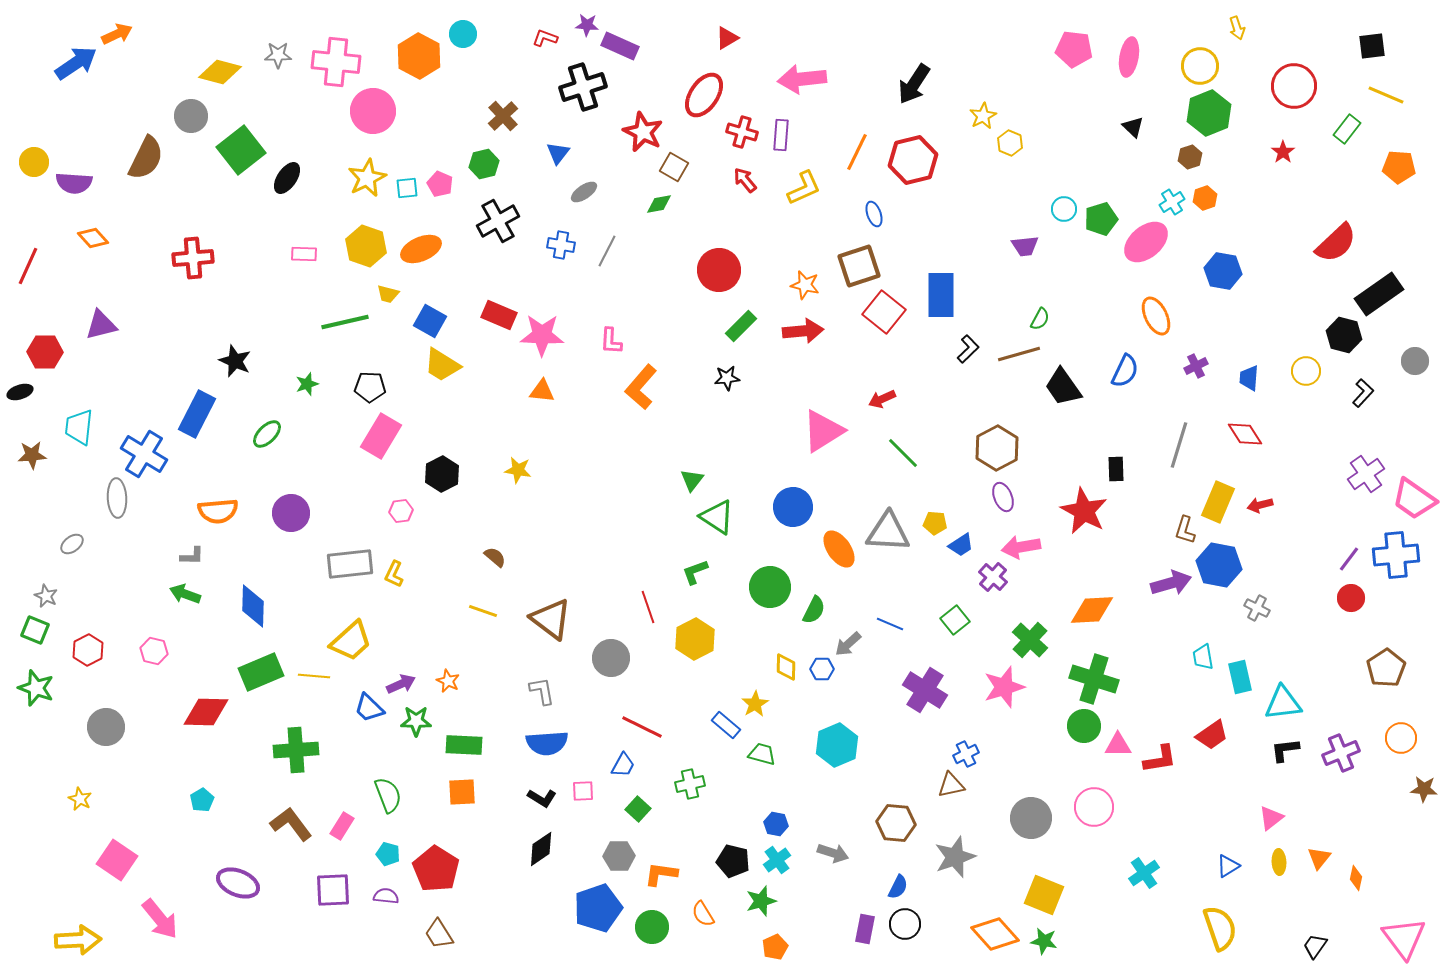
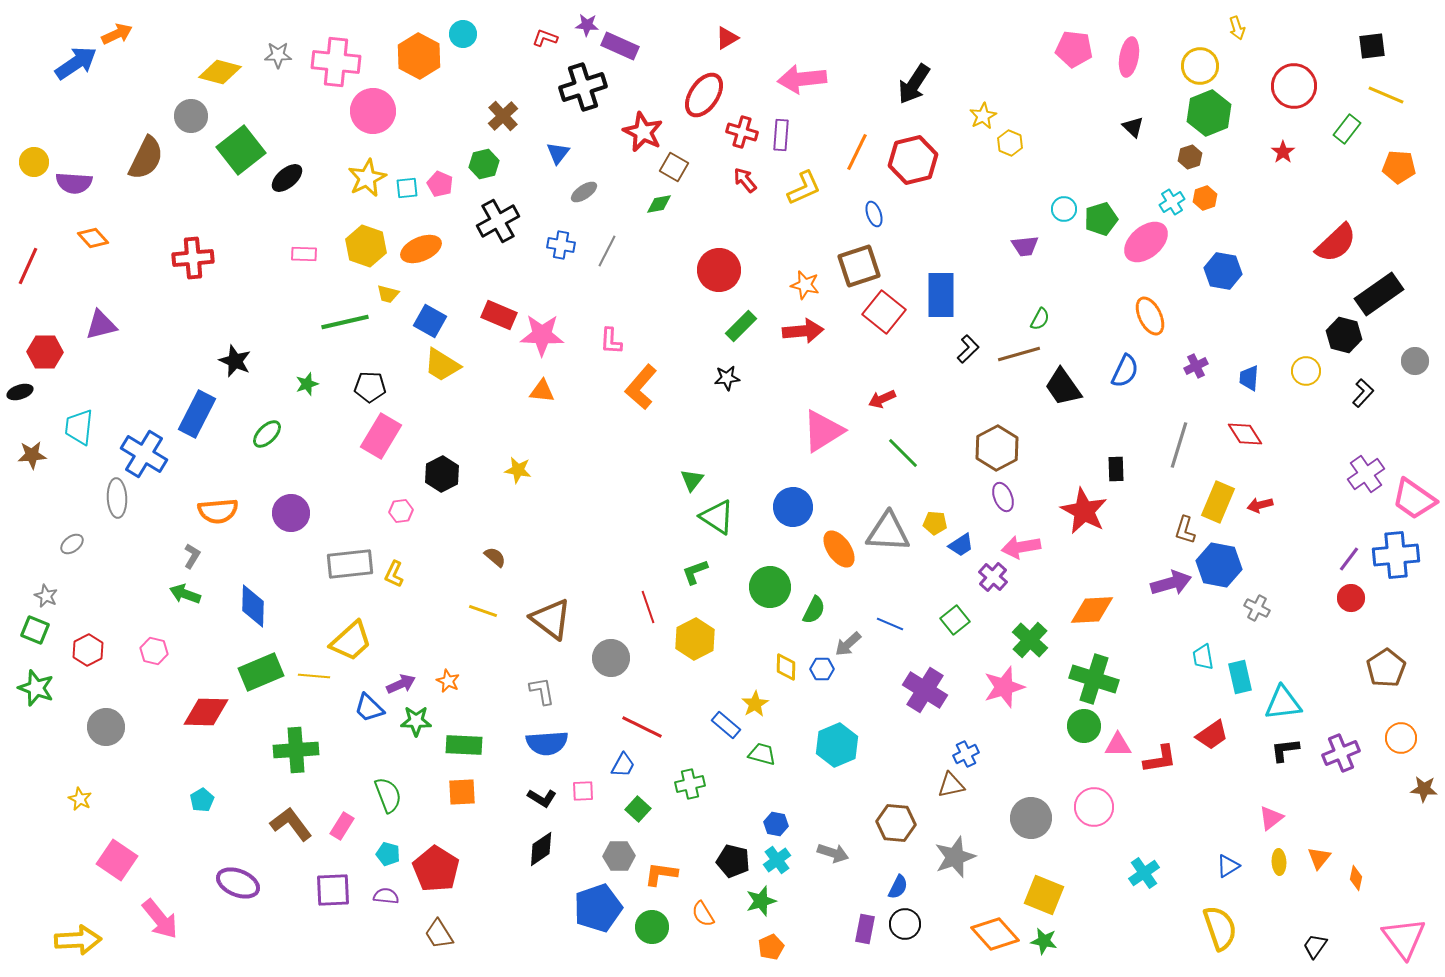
black ellipse at (287, 178): rotated 16 degrees clockwise
orange ellipse at (1156, 316): moved 6 px left
gray L-shape at (192, 556): rotated 60 degrees counterclockwise
orange pentagon at (775, 947): moved 4 px left
